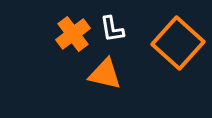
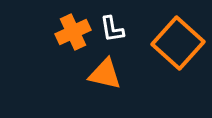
orange cross: moved 2 px up; rotated 12 degrees clockwise
